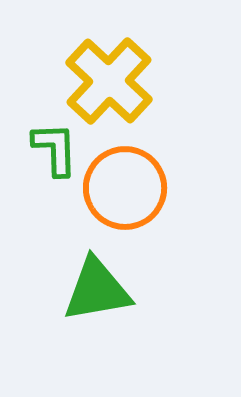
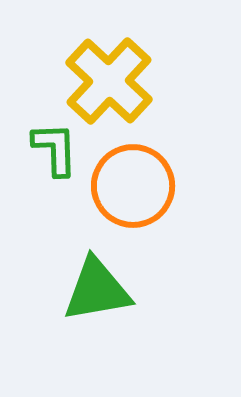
orange circle: moved 8 px right, 2 px up
